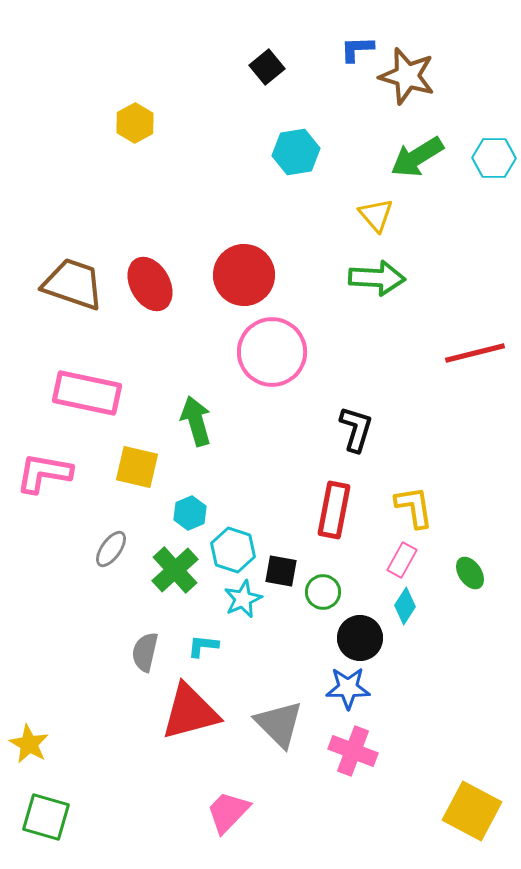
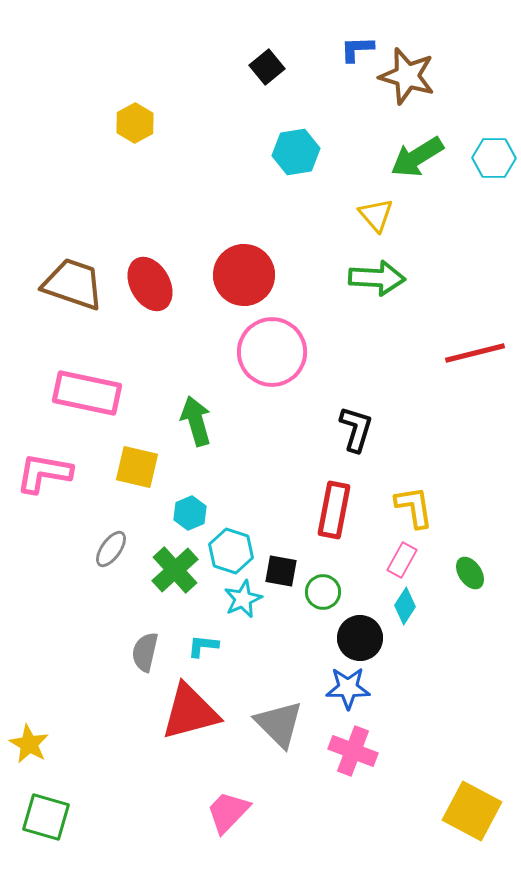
cyan hexagon at (233, 550): moved 2 px left, 1 px down
